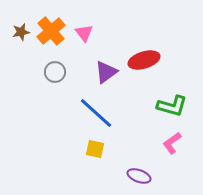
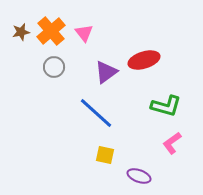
gray circle: moved 1 px left, 5 px up
green L-shape: moved 6 px left
yellow square: moved 10 px right, 6 px down
